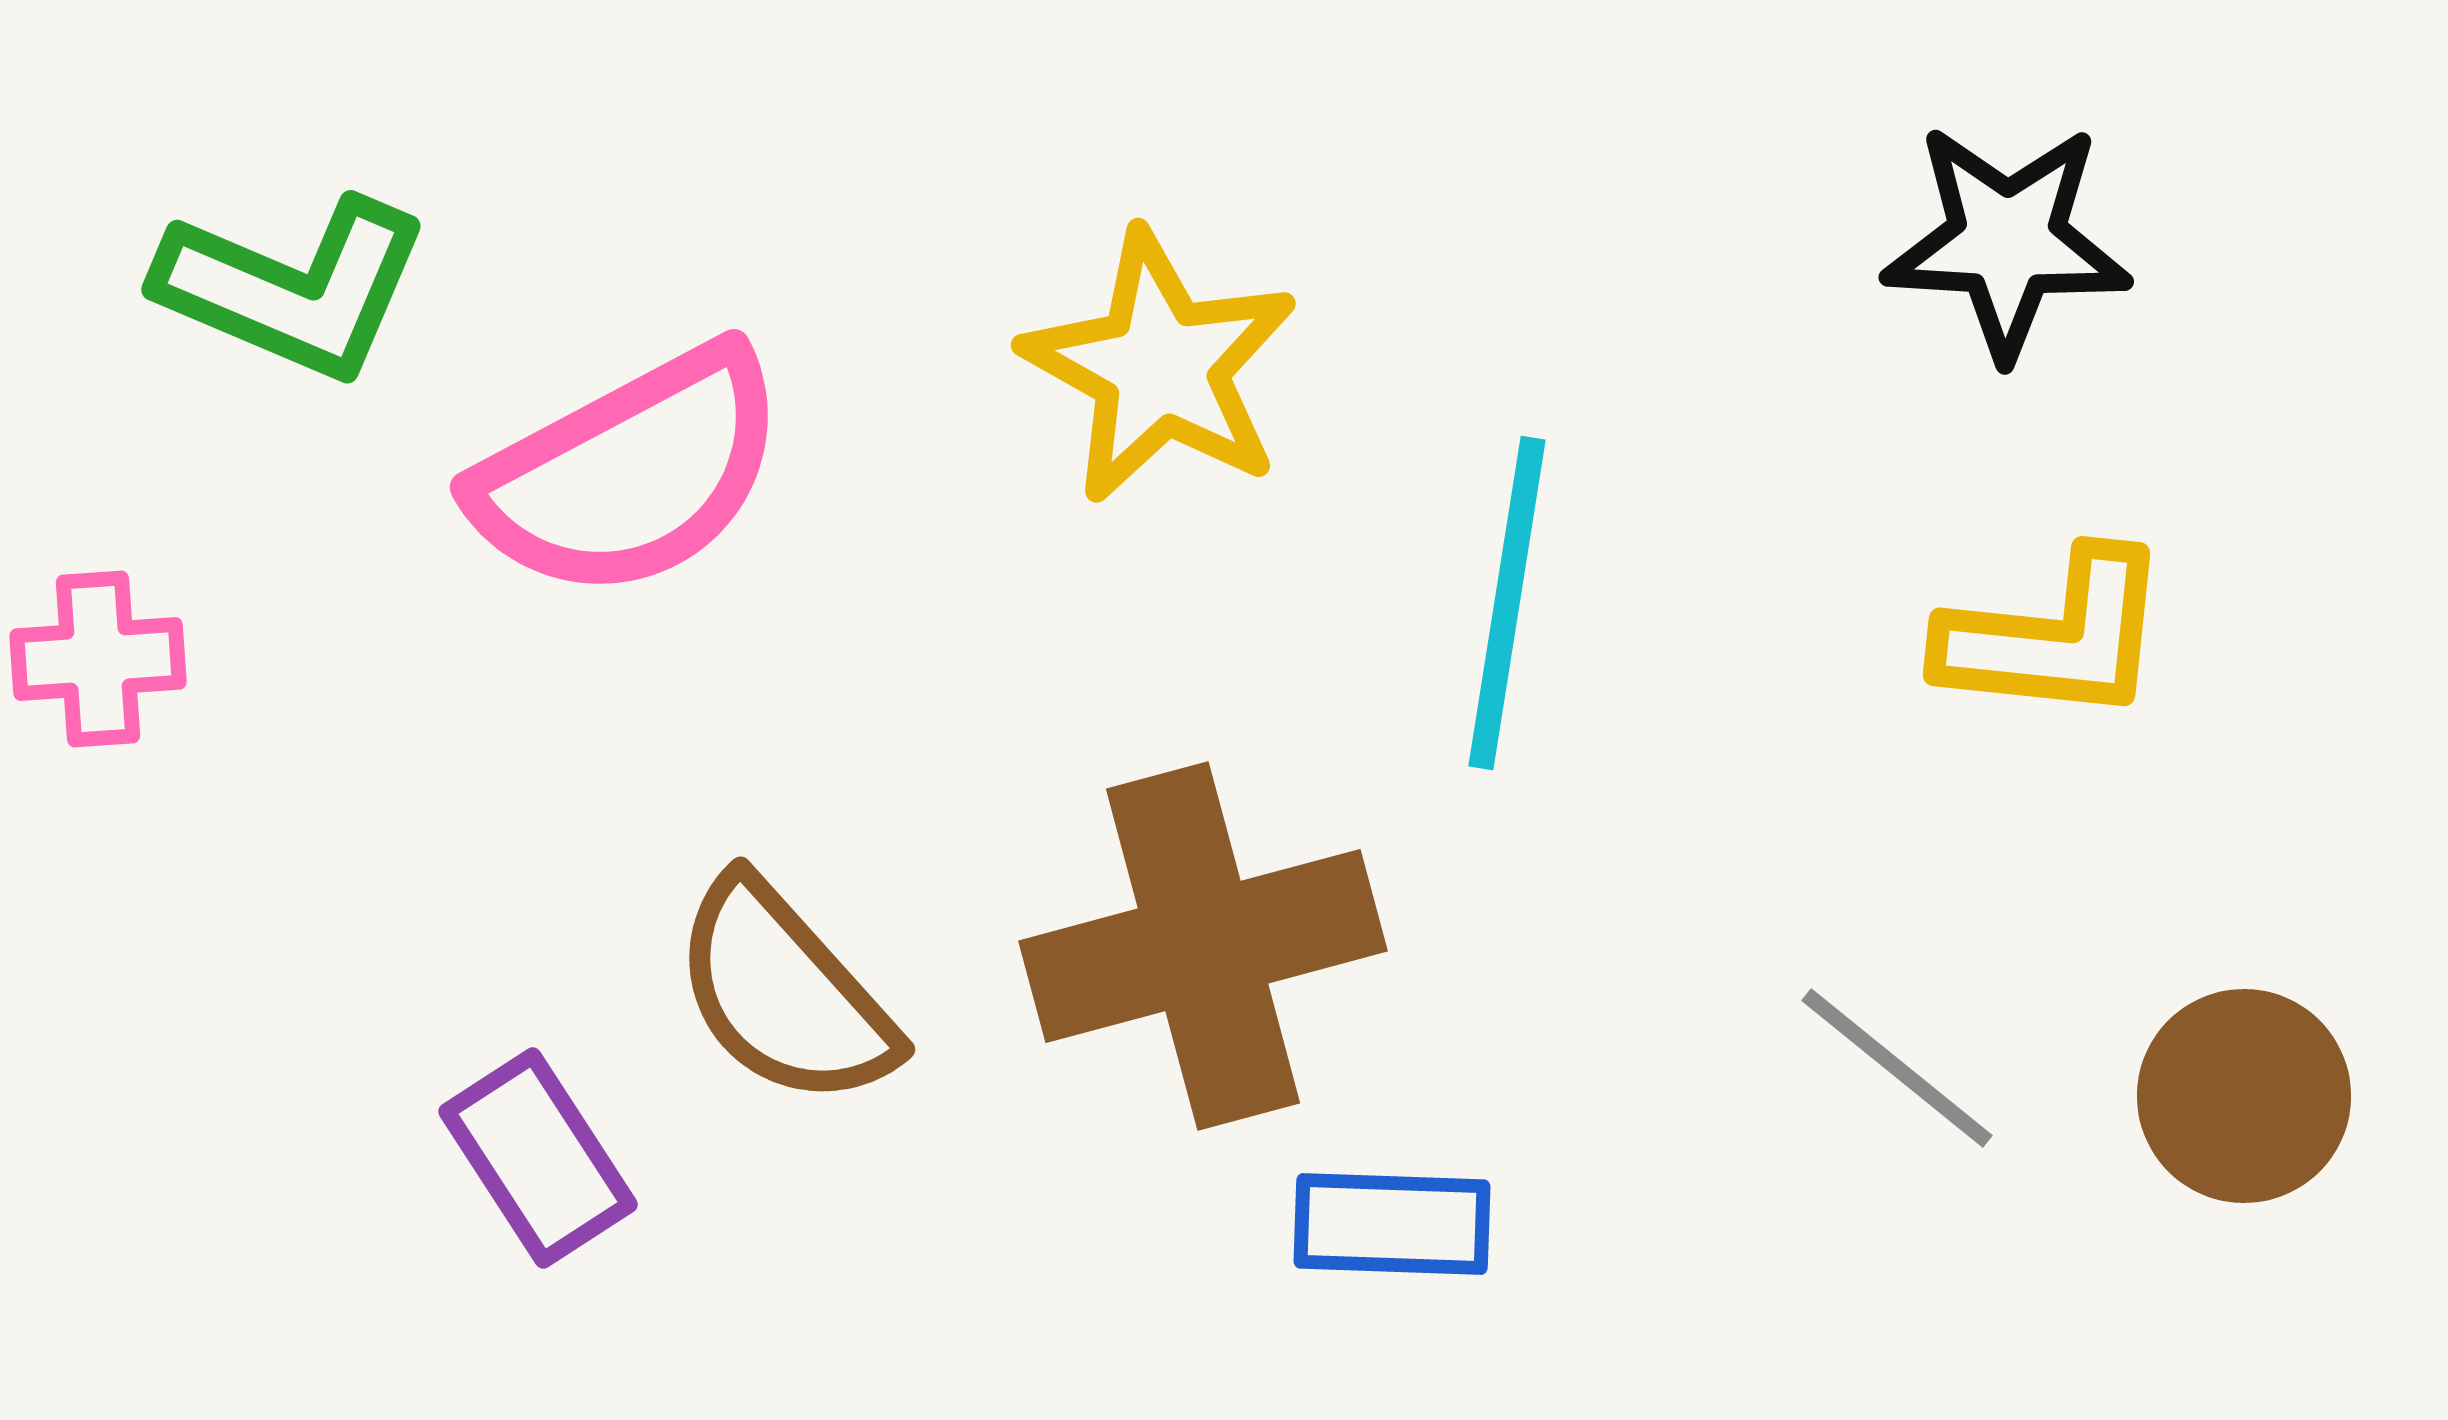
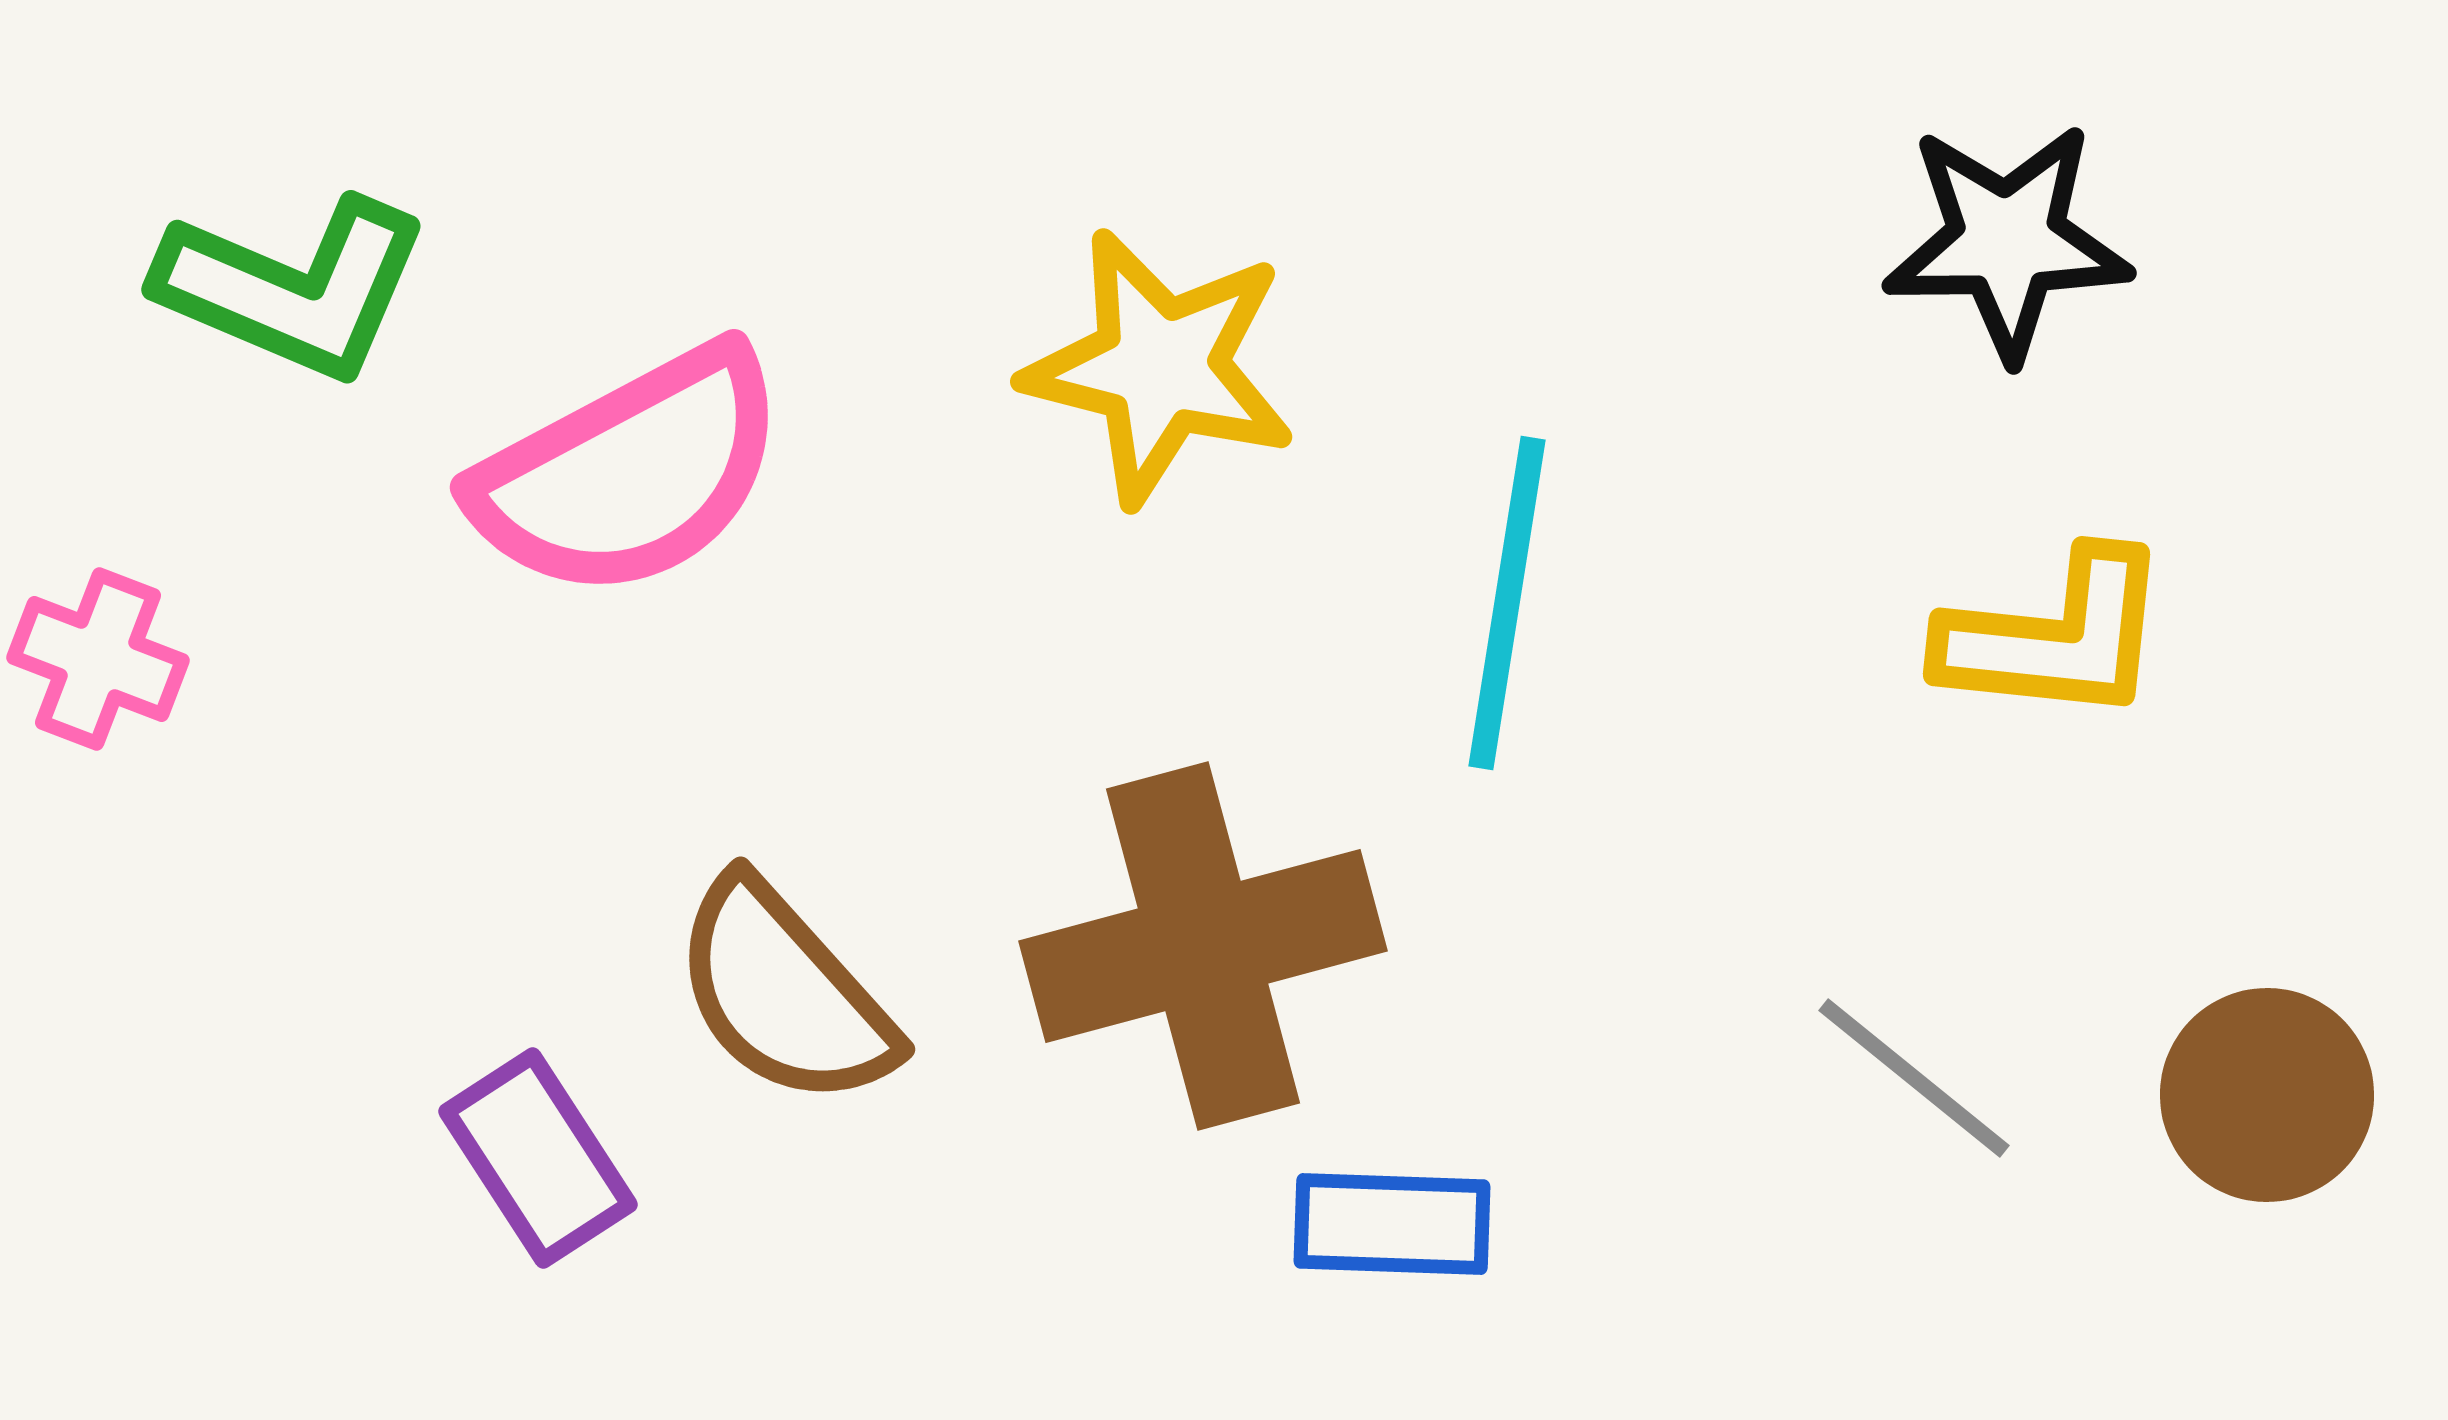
black star: rotated 4 degrees counterclockwise
yellow star: rotated 15 degrees counterclockwise
pink cross: rotated 25 degrees clockwise
gray line: moved 17 px right, 10 px down
brown circle: moved 23 px right, 1 px up
